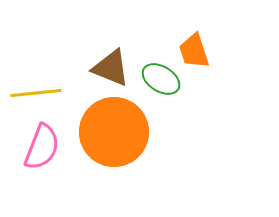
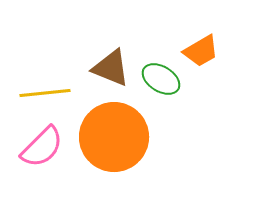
orange trapezoid: moved 7 px right; rotated 102 degrees counterclockwise
yellow line: moved 9 px right
orange circle: moved 5 px down
pink semicircle: rotated 24 degrees clockwise
